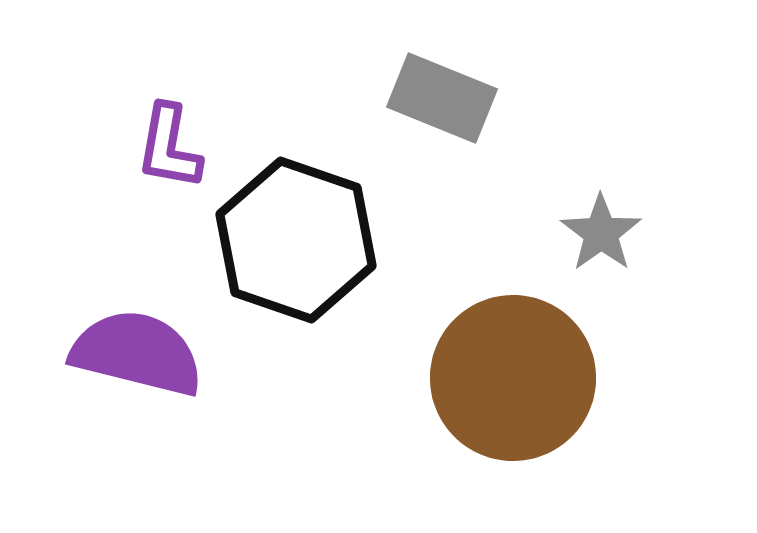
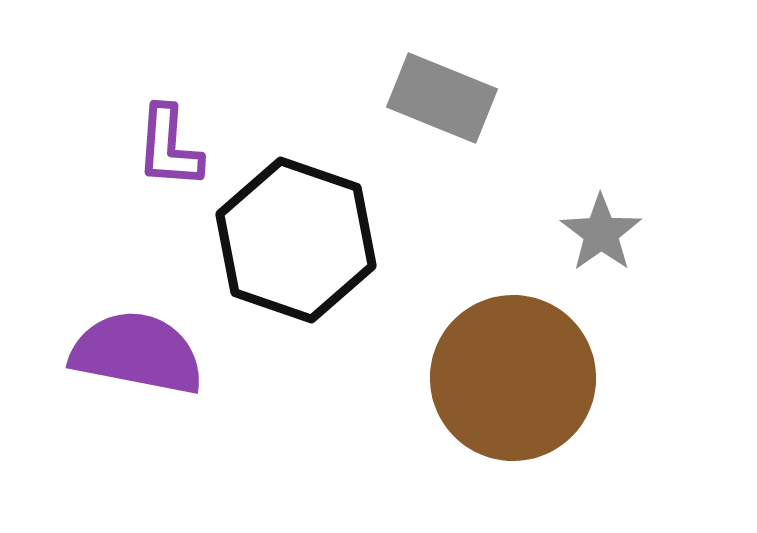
purple L-shape: rotated 6 degrees counterclockwise
purple semicircle: rotated 3 degrees counterclockwise
